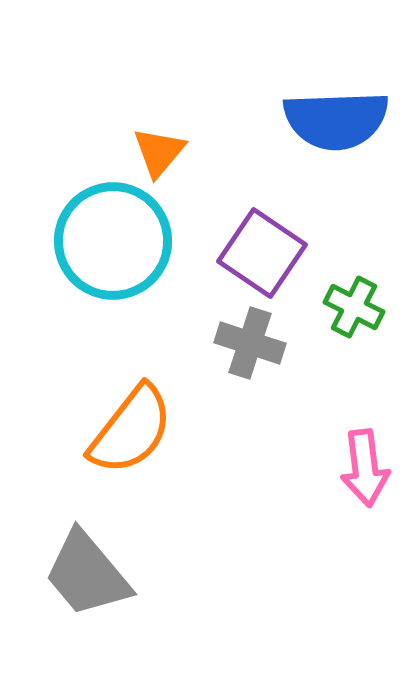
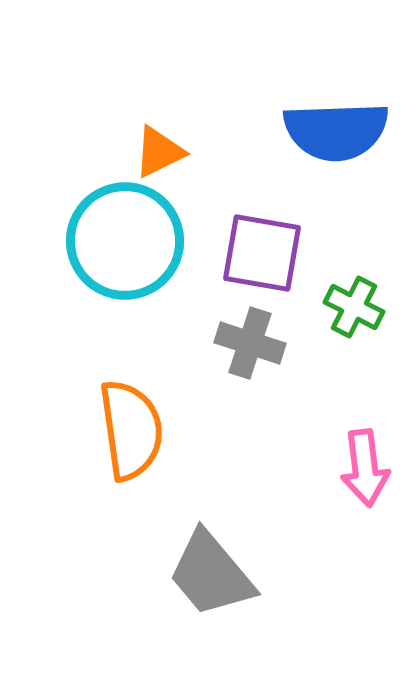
blue semicircle: moved 11 px down
orange triangle: rotated 24 degrees clockwise
cyan circle: moved 12 px right
purple square: rotated 24 degrees counterclockwise
orange semicircle: rotated 46 degrees counterclockwise
gray trapezoid: moved 124 px right
